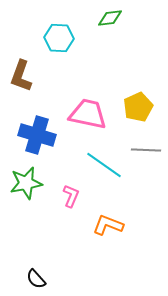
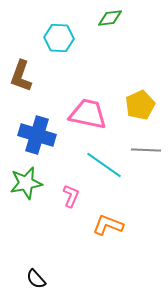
yellow pentagon: moved 2 px right, 2 px up
